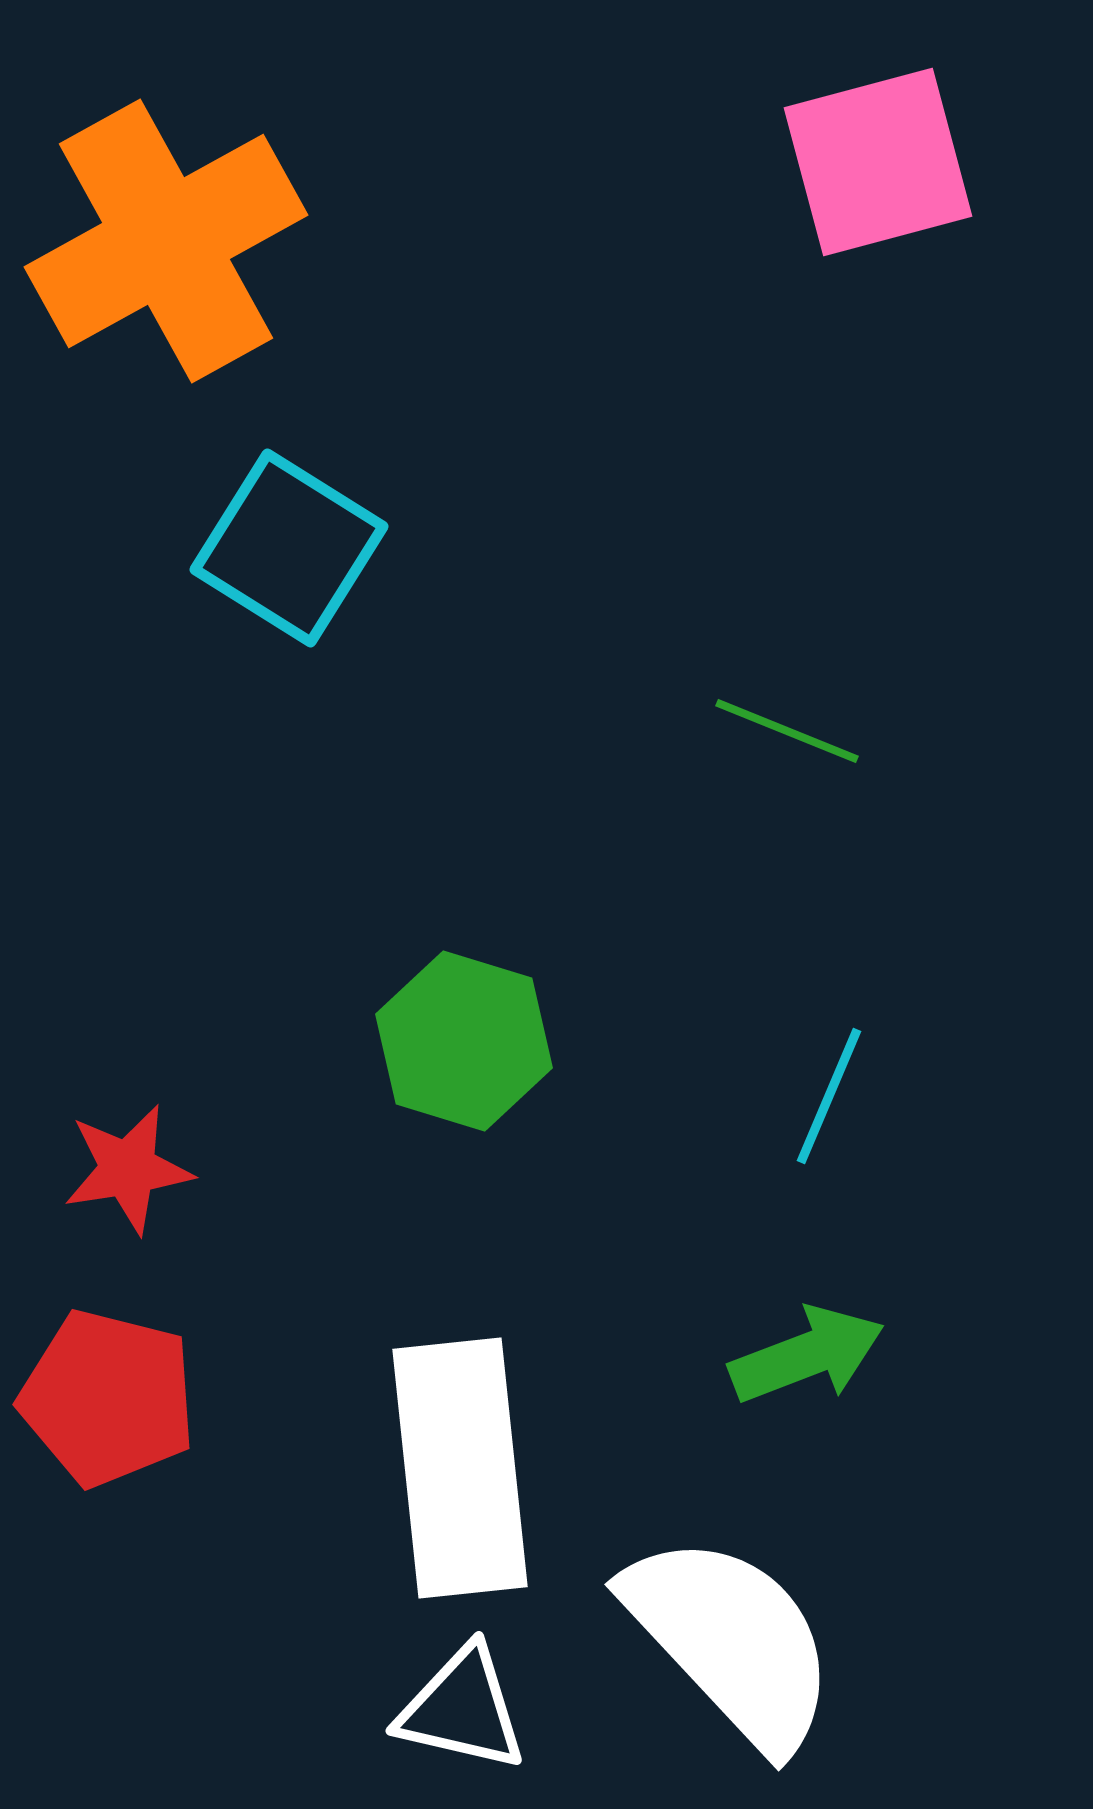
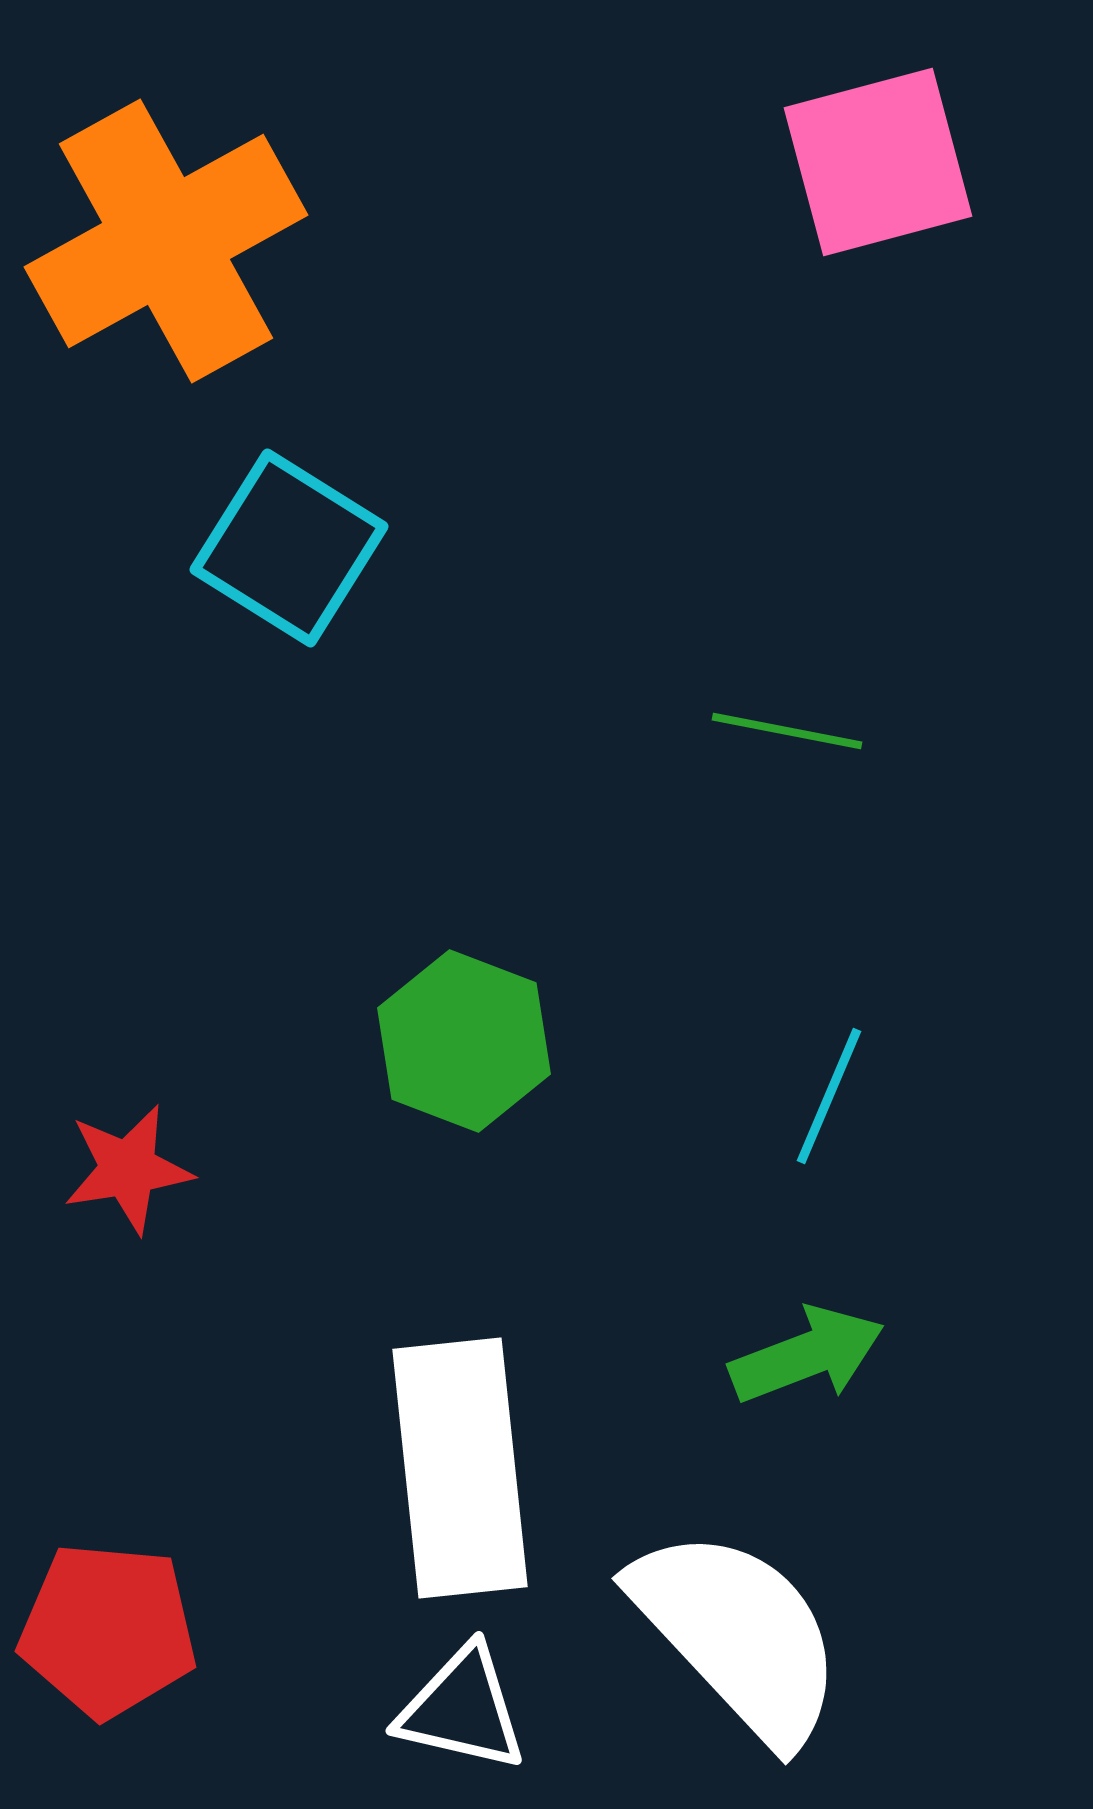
green line: rotated 11 degrees counterclockwise
green hexagon: rotated 4 degrees clockwise
red pentagon: moved 232 px down; rotated 9 degrees counterclockwise
white semicircle: moved 7 px right, 6 px up
